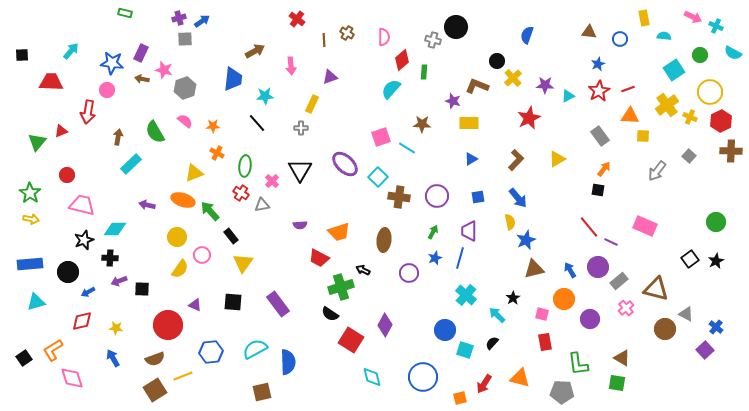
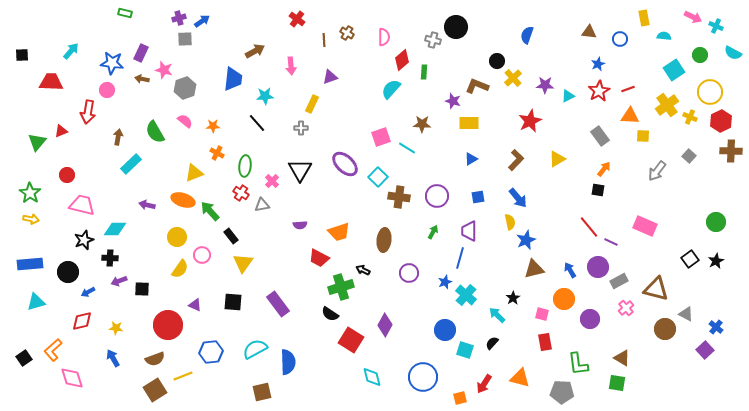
red star at (529, 118): moved 1 px right, 3 px down
blue star at (435, 258): moved 10 px right, 24 px down
gray rectangle at (619, 281): rotated 12 degrees clockwise
orange L-shape at (53, 350): rotated 10 degrees counterclockwise
